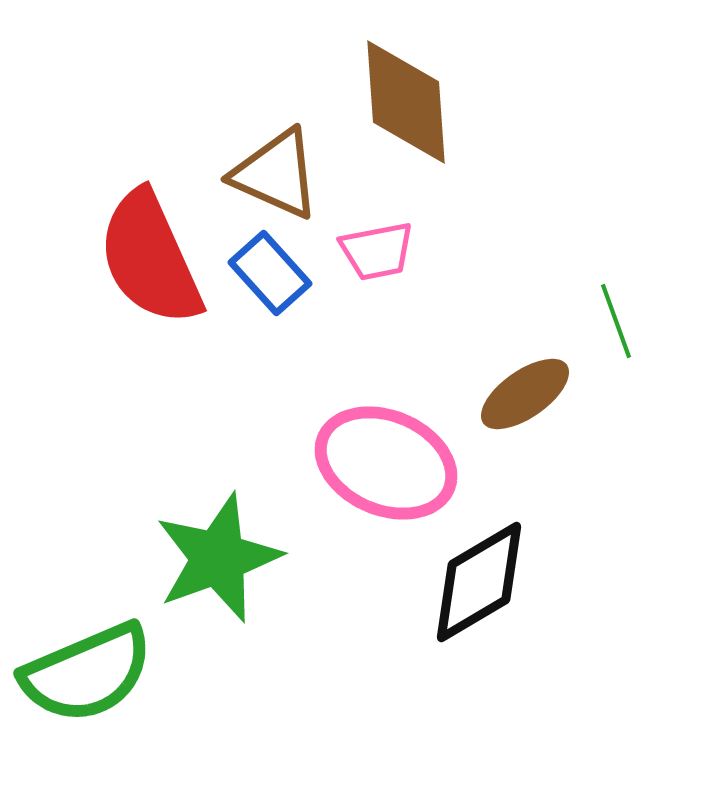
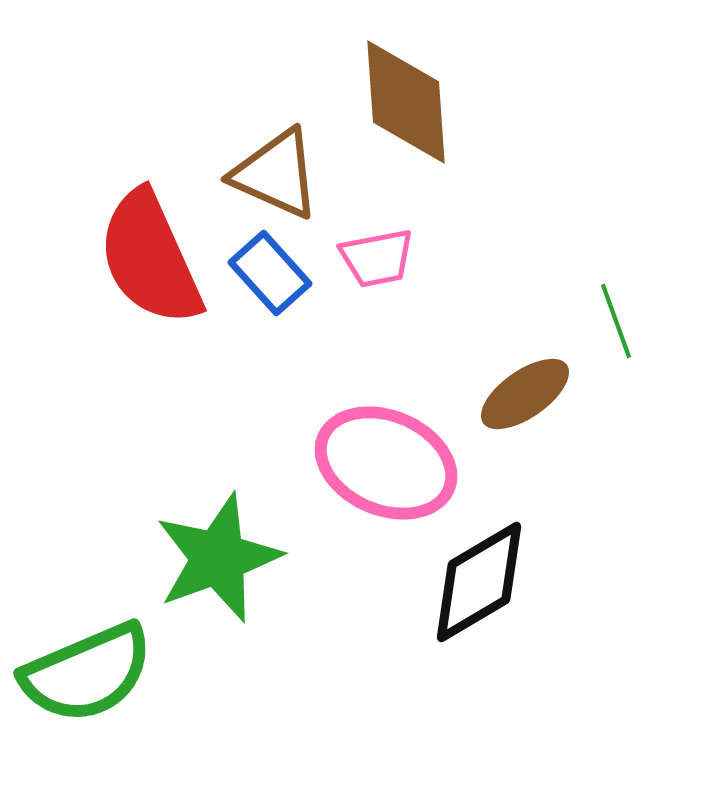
pink trapezoid: moved 7 px down
